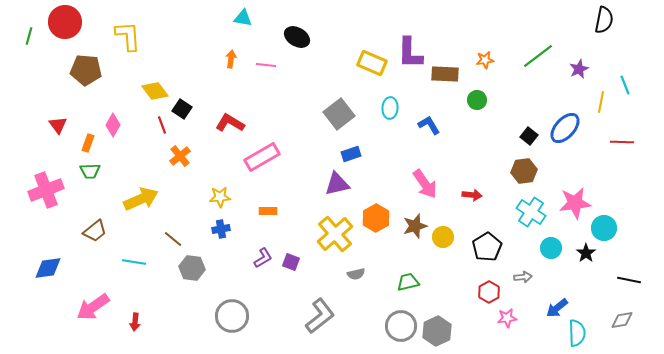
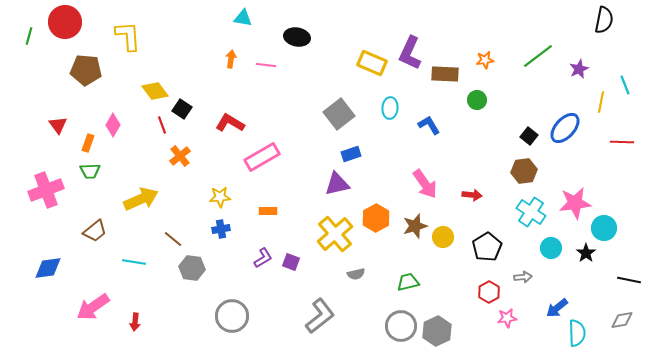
black ellipse at (297, 37): rotated 20 degrees counterclockwise
purple L-shape at (410, 53): rotated 24 degrees clockwise
